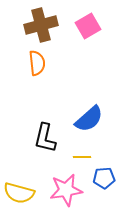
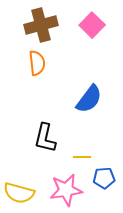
pink square: moved 4 px right, 1 px up; rotated 15 degrees counterclockwise
blue semicircle: moved 20 px up; rotated 12 degrees counterclockwise
